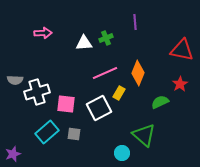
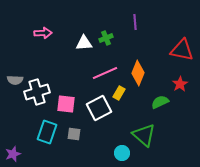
cyan rectangle: rotated 30 degrees counterclockwise
